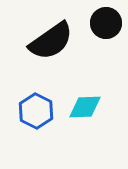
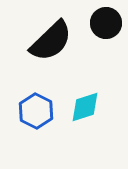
black semicircle: rotated 9 degrees counterclockwise
cyan diamond: rotated 16 degrees counterclockwise
